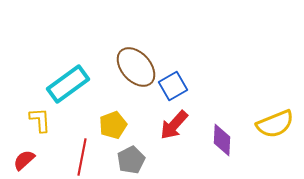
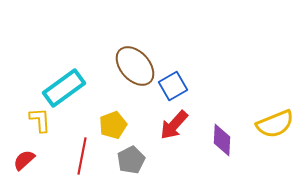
brown ellipse: moved 1 px left, 1 px up
cyan rectangle: moved 4 px left, 4 px down
red line: moved 1 px up
